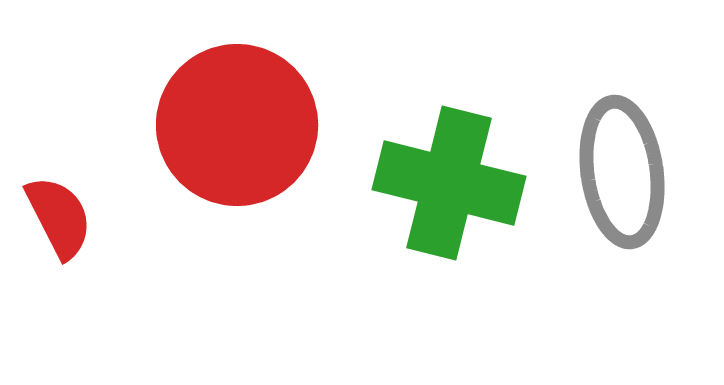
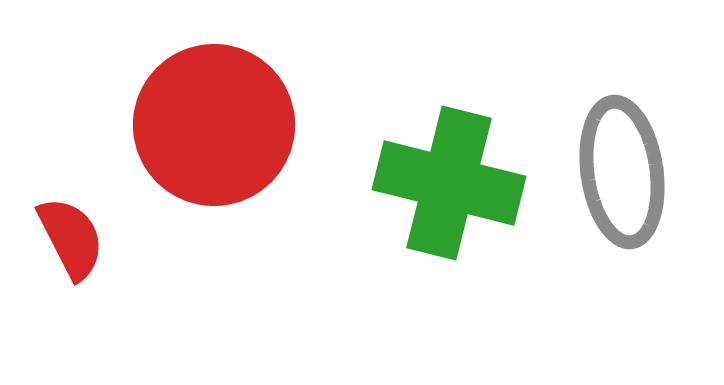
red circle: moved 23 px left
red semicircle: moved 12 px right, 21 px down
